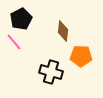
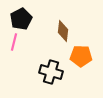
pink line: rotated 54 degrees clockwise
